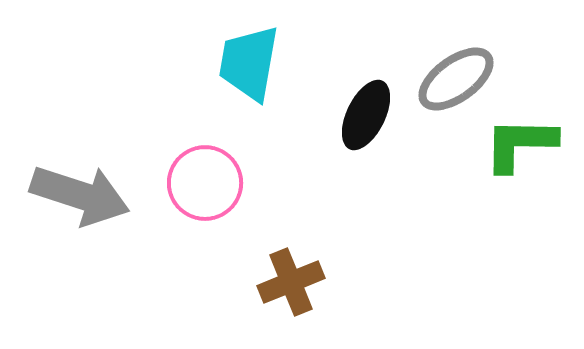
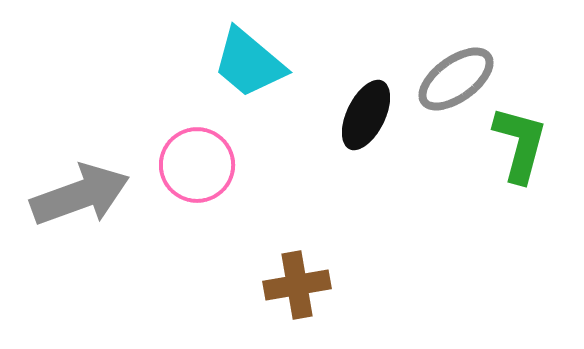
cyan trapezoid: rotated 60 degrees counterclockwise
green L-shape: rotated 104 degrees clockwise
pink circle: moved 8 px left, 18 px up
gray arrow: rotated 38 degrees counterclockwise
brown cross: moved 6 px right, 3 px down; rotated 12 degrees clockwise
